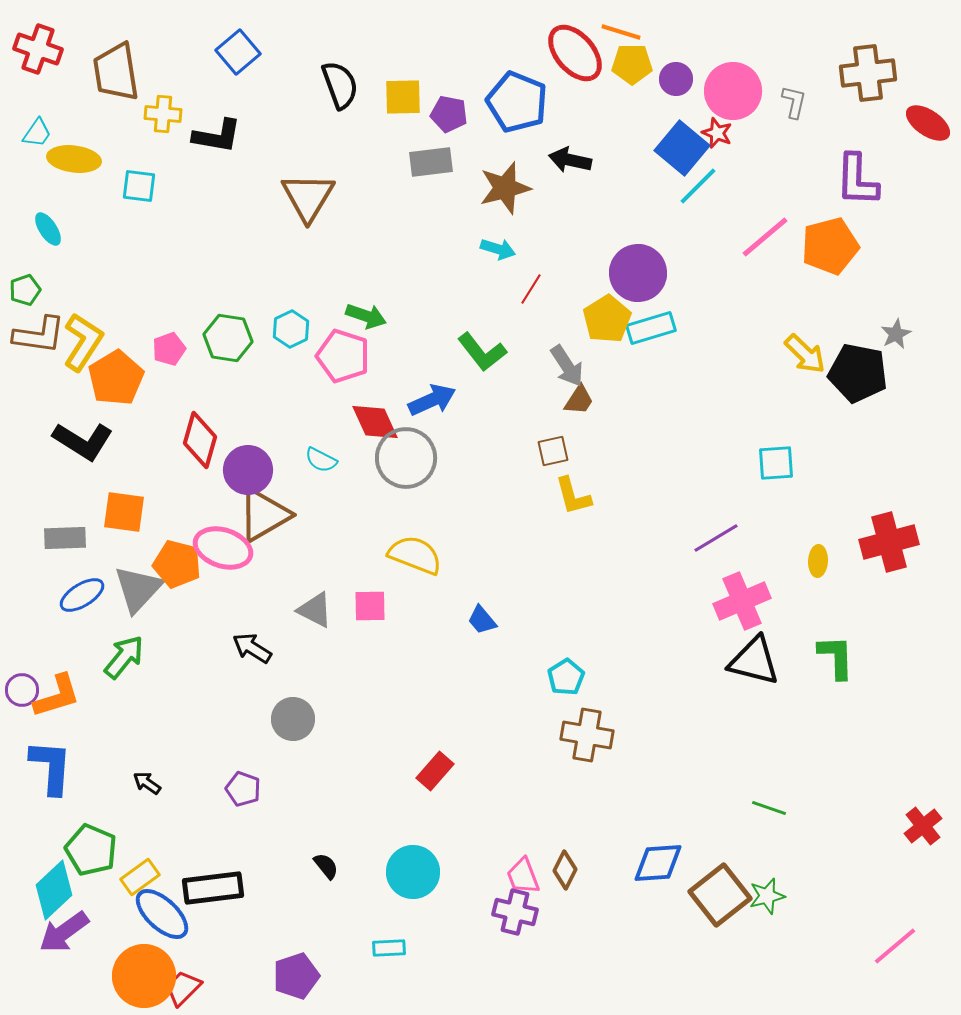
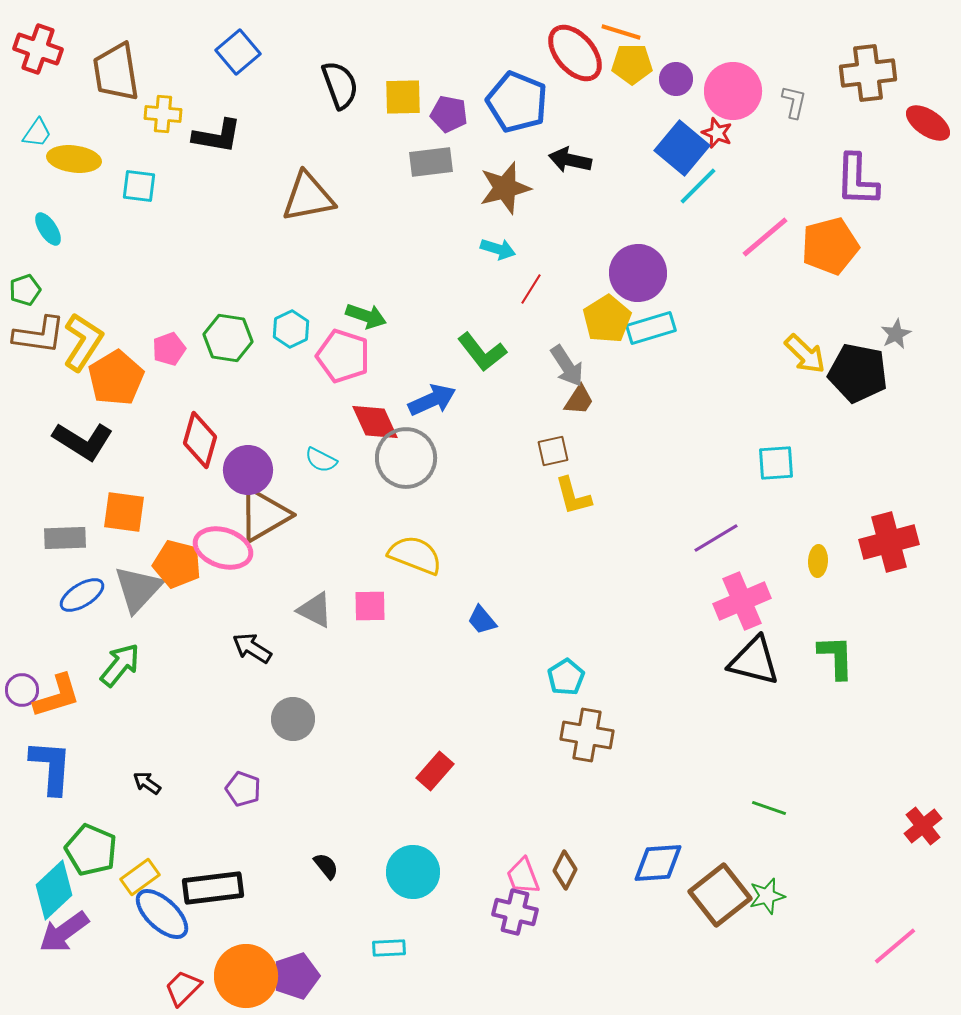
brown triangle at (308, 197): rotated 48 degrees clockwise
green arrow at (124, 657): moved 4 px left, 8 px down
orange circle at (144, 976): moved 102 px right
